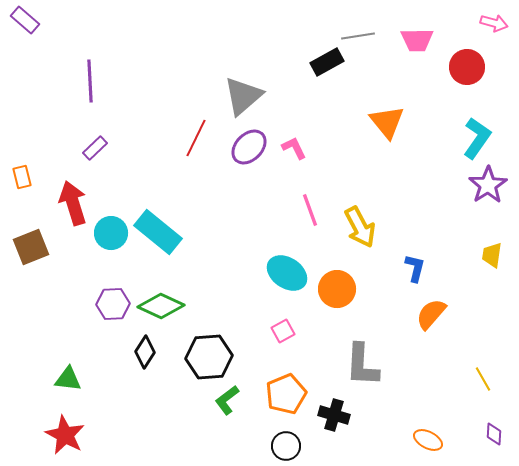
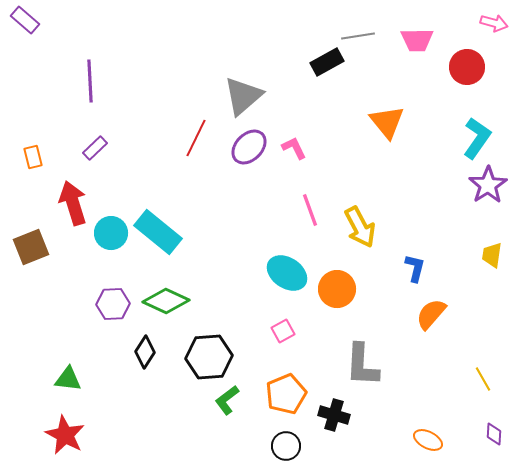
orange rectangle at (22, 177): moved 11 px right, 20 px up
green diamond at (161, 306): moved 5 px right, 5 px up
